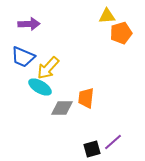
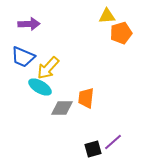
black square: moved 1 px right
